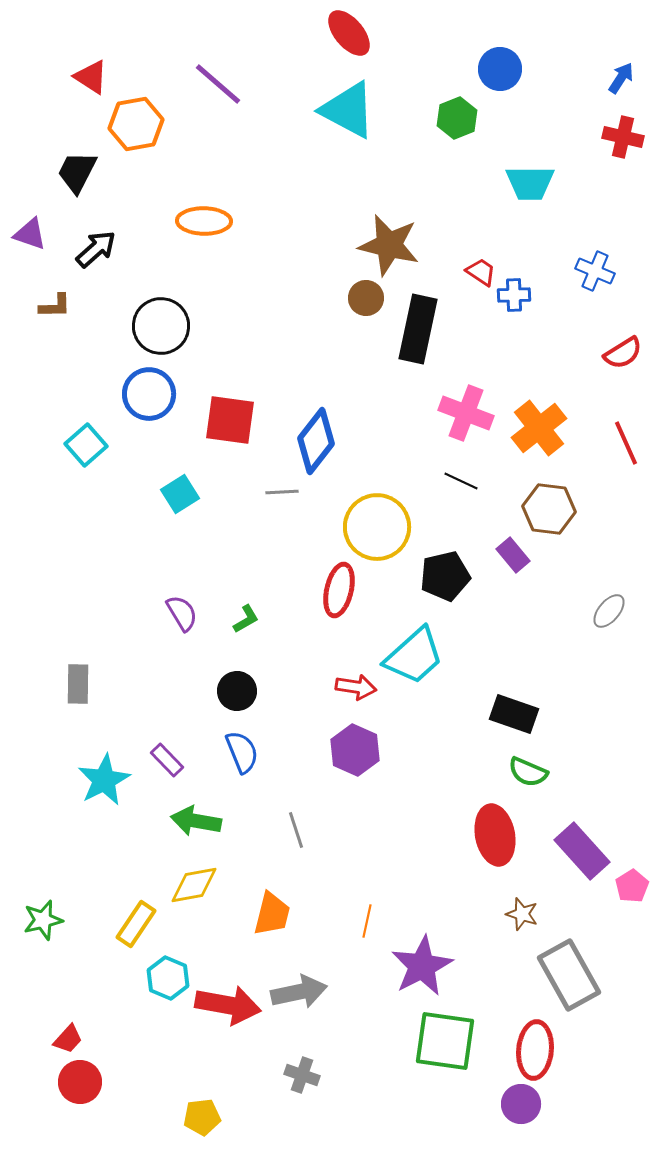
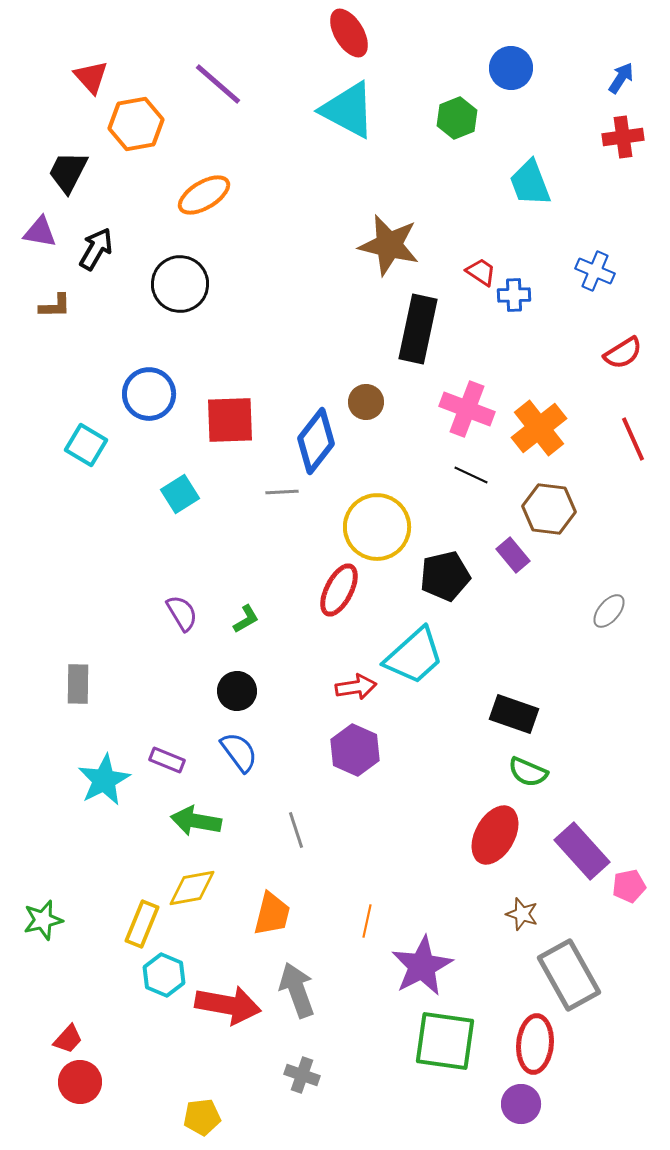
red ellipse at (349, 33): rotated 9 degrees clockwise
blue circle at (500, 69): moved 11 px right, 1 px up
red triangle at (91, 77): rotated 15 degrees clockwise
red cross at (623, 137): rotated 21 degrees counterclockwise
black trapezoid at (77, 172): moved 9 px left
cyan trapezoid at (530, 183): rotated 69 degrees clockwise
orange ellipse at (204, 221): moved 26 px up; rotated 32 degrees counterclockwise
purple triangle at (30, 234): moved 10 px right, 2 px up; rotated 9 degrees counterclockwise
black arrow at (96, 249): rotated 18 degrees counterclockwise
brown circle at (366, 298): moved 104 px down
black circle at (161, 326): moved 19 px right, 42 px up
pink cross at (466, 413): moved 1 px right, 4 px up
red square at (230, 420): rotated 10 degrees counterclockwise
red line at (626, 443): moved 7 px right, 4 px up
cyan square at (86, 445): rotated 18 degrees counterclockwise
black line at (461, 481): moved 10 px right, 6 px up
red ellipse at (339, 590): rotated 14 degrees clockwise
red arrow at (356, 687): rotated 18 degrees counterclockwise
blue semicircle at (242, 752): moved 3 px left; rotated 15 degrees counterclockwise
purple rectangle at (167, 760): rotated 24 degrees counterclockwise
red ellipse at (495, 835): rotated 40 degrees clockwise
yellow diamond at (194, 885): moved 2 px left, 3 px down
pink pentagon at (632, 886): moved 3 px left; rotated 20 degrees clockwise
yellow rectangle at (136, 924): moved 6 px right; rotated 12 degrees counterclockwise
cyan hexagon at (168, 978): moved 4 px left, 3 px up
gray arrow at (299, 992): moved 2 px left, 2 px up; rotated 98 degrees counterclockwise
red ellipse at (535, 1050): moved 6 px up
